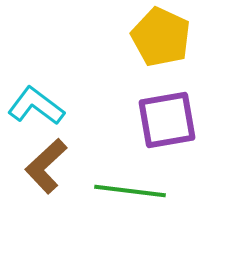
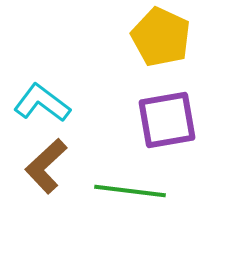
cyan L-shape: moved 6 px right, 3 px up
